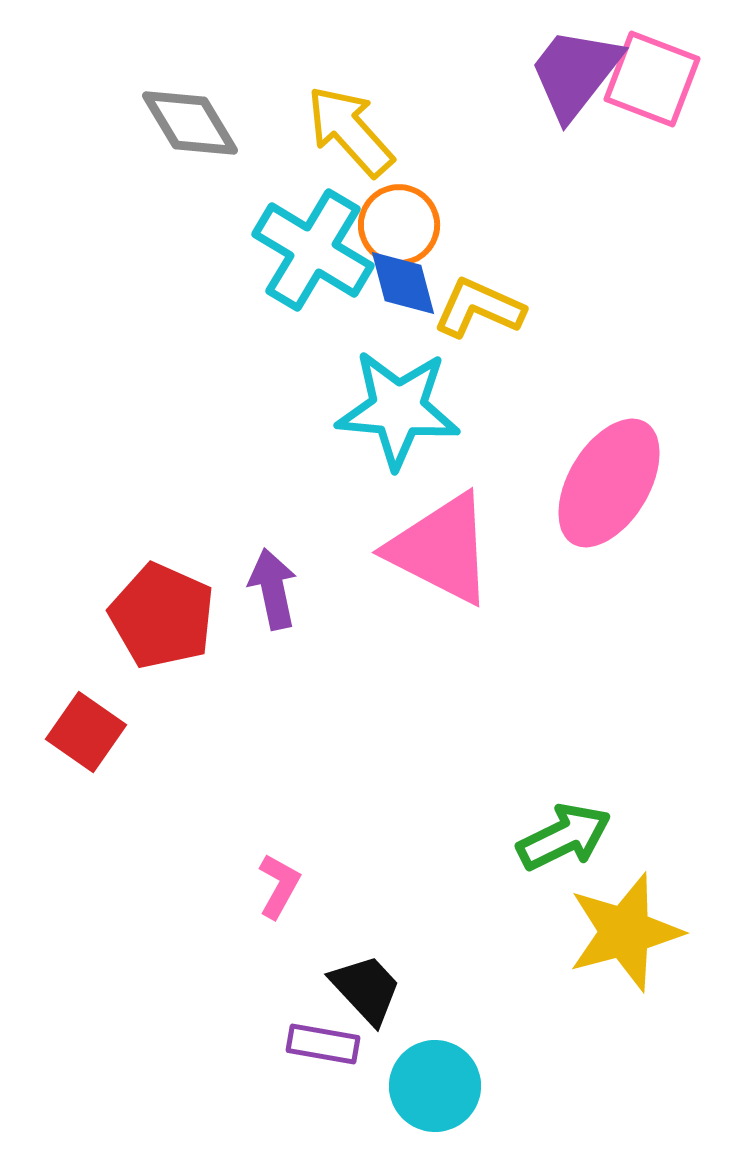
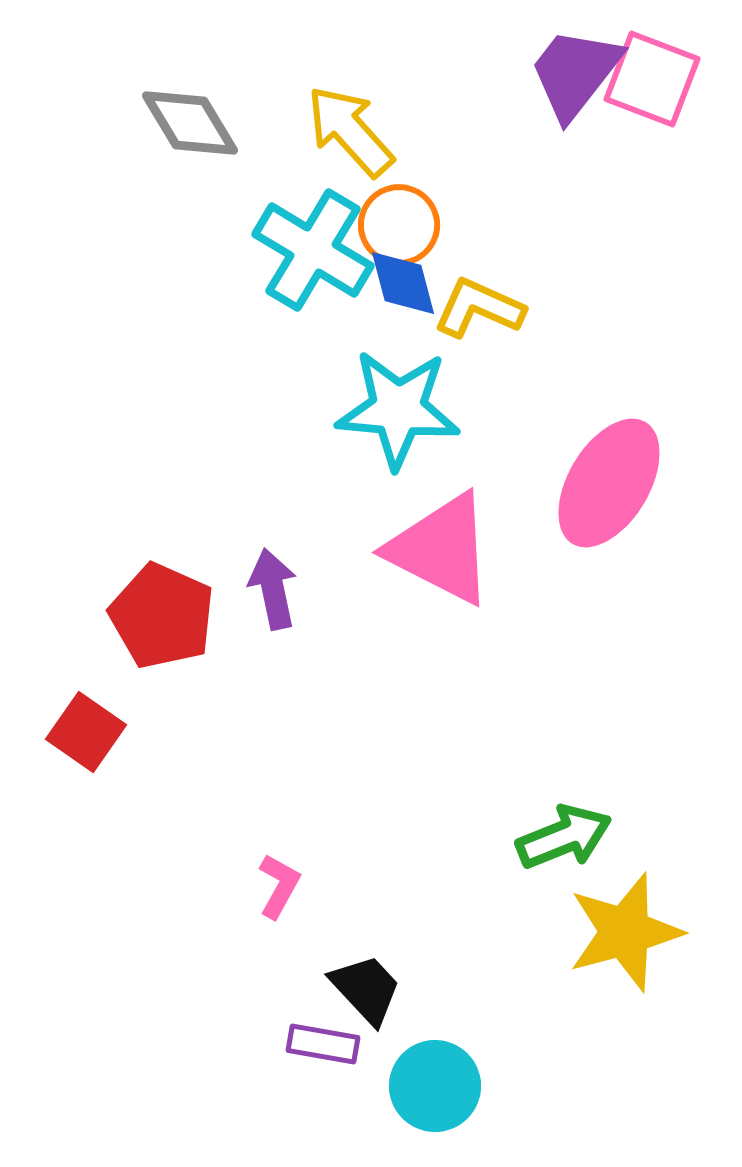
green arrow: rotated 4 degrees clockwise
